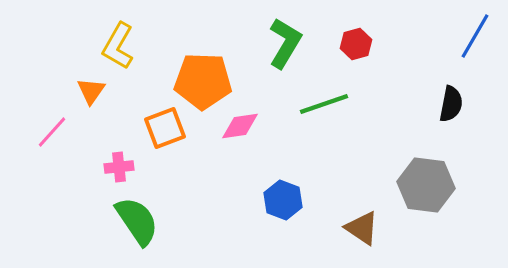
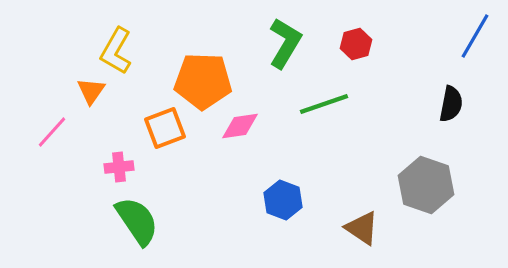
yellow L-shape: moved 2 px left, 5 px down
gray hexagon: rotated 12 degrees clockwise
